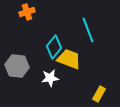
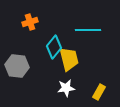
orange cross: moved 3 px right, 10 px down
cyan line: rotated 70 degrees counterclockwise
yellow trapezoid: rotated 55 degrees clockwise
white star: moved 16 px right, 10 px down
yellow rectangle: moved 2 px up
